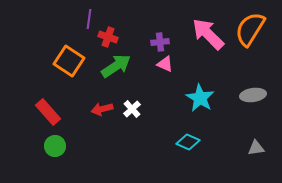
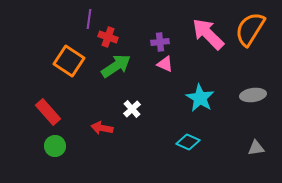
red arrow: moved 19 px down; rotated 25 degrees clockwise
